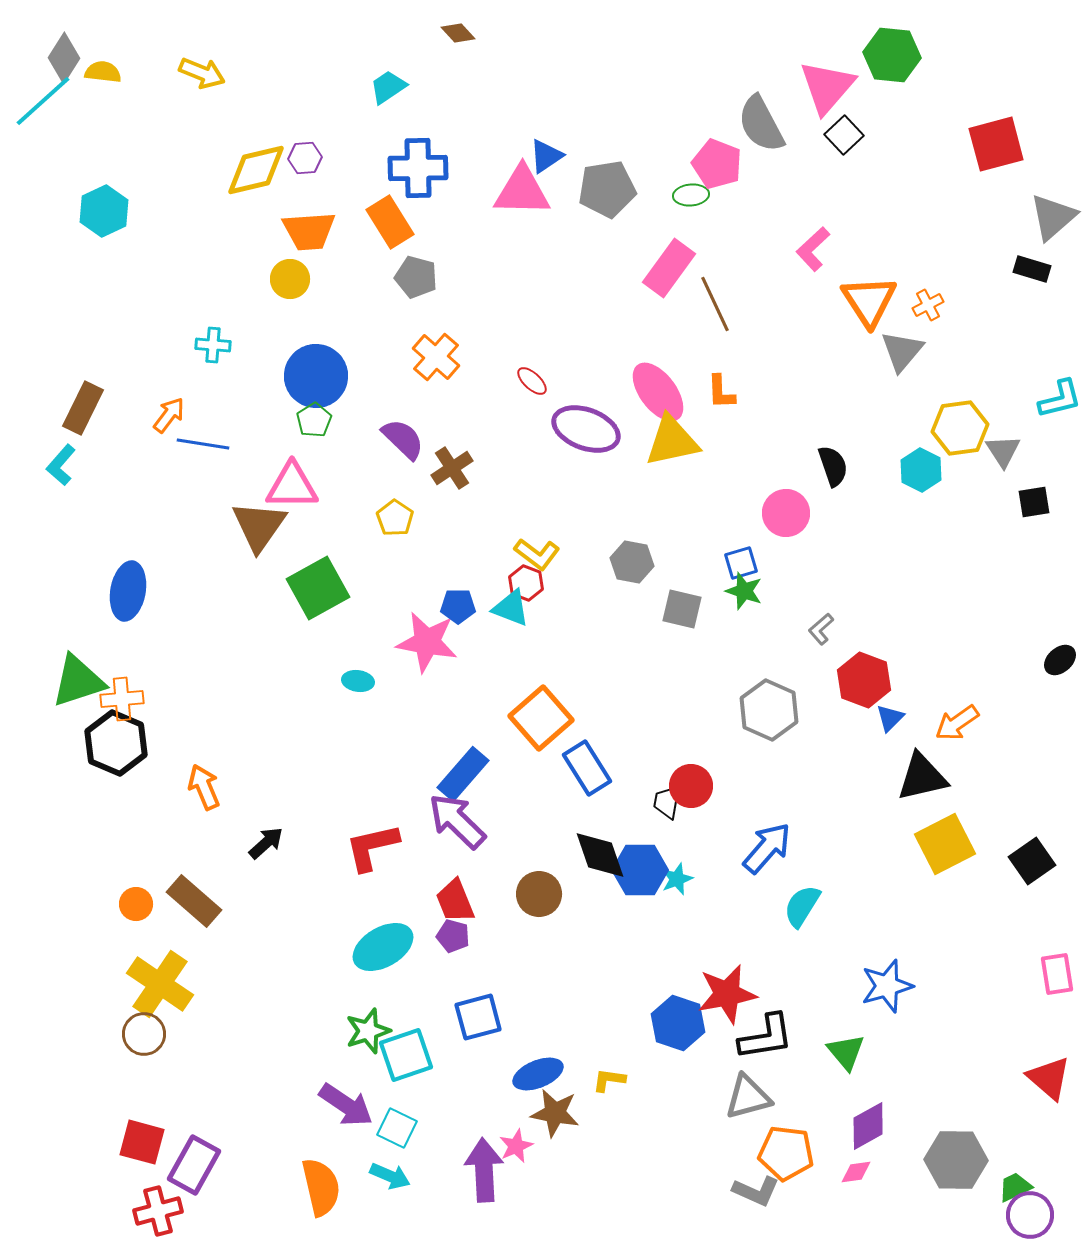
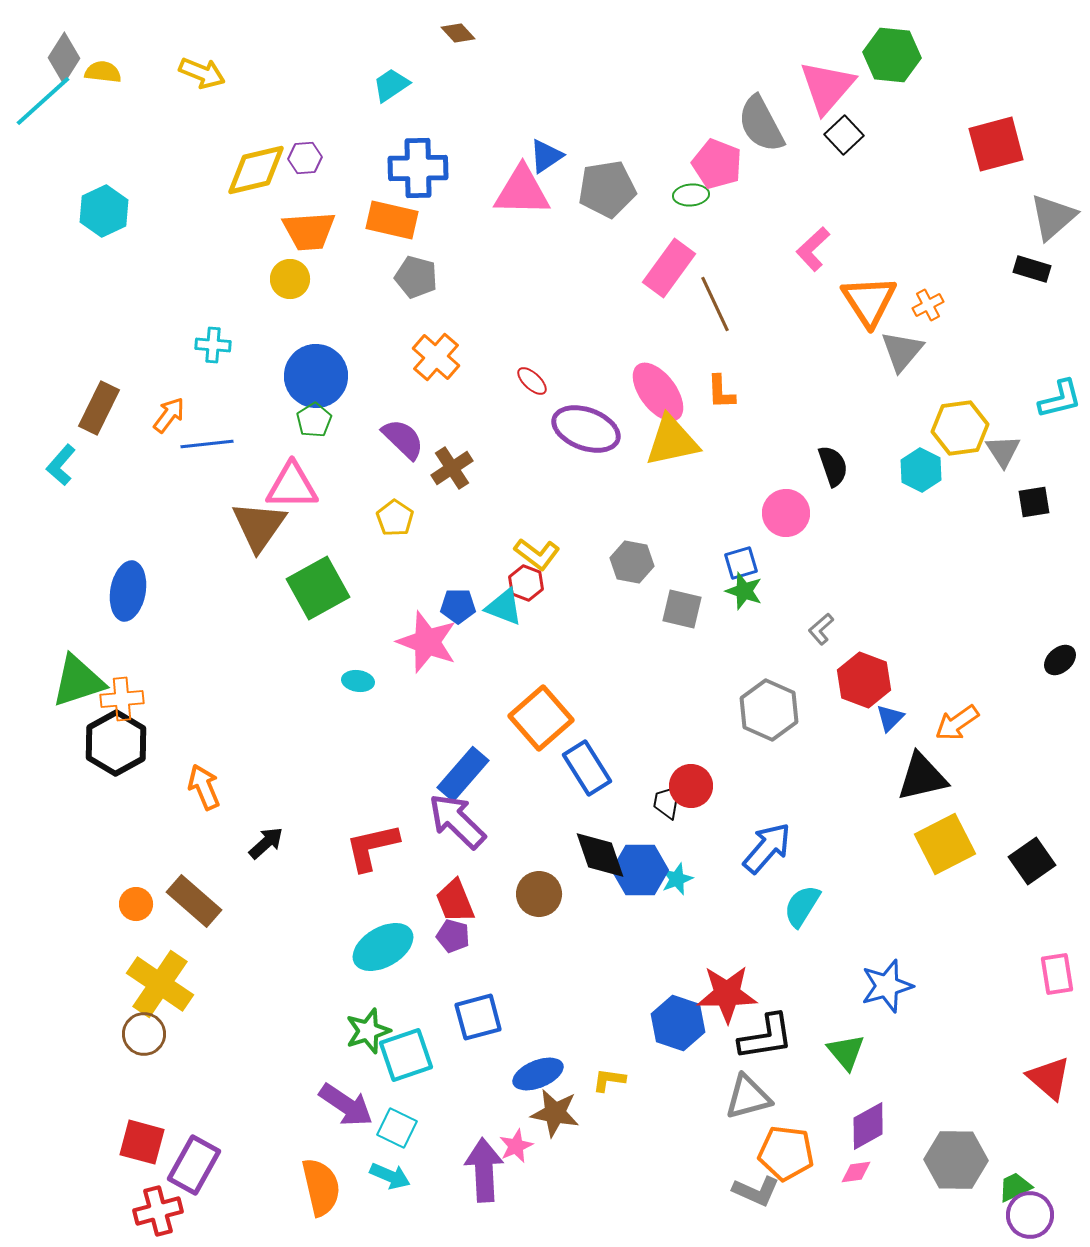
cyan trapezoid at (388, 87): moved 3 px right, 2 px up
orange rectangle at (390, 222): moved 2 px right, 2 px up; rotated 45 degrees counterclockwise
brown rectangle at (83, 408): moved 16 px right
blue line at (203, 444): moved 4 px right; rotated 15 degrees counterclockwise
cyan triangle at (511, 608): moved 7 px left, 1 px up
pink star at (427, 642): rotated 10 degrees clockwise
black hexagon at (116, 743): rotated 8 degrees clockwise
red star at (727, 994): rotated 10 degrees clockwise
